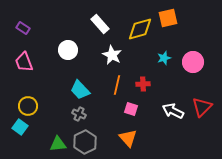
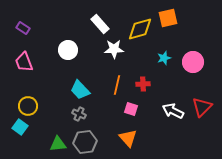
white star: moved 2 px right, 6 px up; rotated 30 degrees counterclockwise
gray hexagon: rotated 20 degrees clockwise
